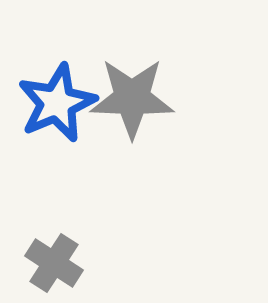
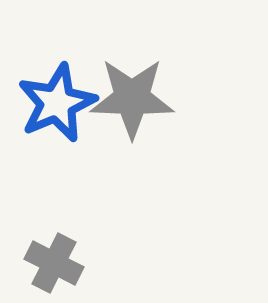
gray cross: rotated 6 degrees counterclockwise
